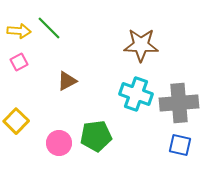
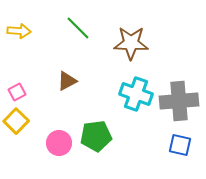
green line: moved 29 px right
brown star: moved 10 px left, 2 px up
pink square: moved 2 px left, 30 px down
gray cross: moved 2 px up
